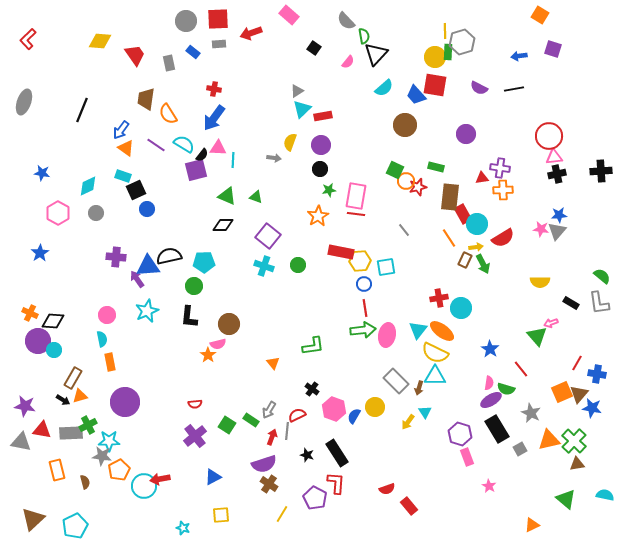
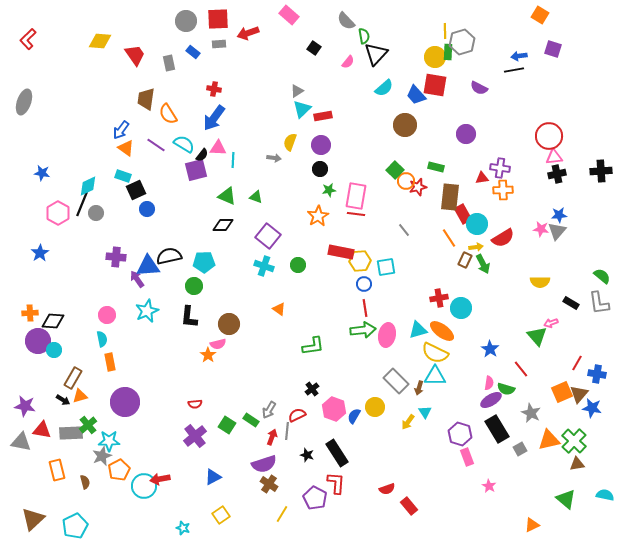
red arrow at (251, 33): moved 3 px left
black line at (514, 89): moved 19 px up
black line at (82, 110): moved 94 px down
green square at (395, 170): rotated 18 degrees clockwise
orange cross at (30, 313): rotated 28 degrees counterclockwise
cyan triangle at (418, 330): rotated 36 degrees clockwise
orange triangle at (273, 363): moved 6 px right, 54 px up; rotated 16 degrees counterclockwise
black cross at (312, 389): rotated 16 degrees clockwise
green cross at (88, 425): rotated 12 degrees counterclockwise
gray star at (102, 456): rotated 30 degrees counterclockwise
yellow square at (221, 515): rotated 30 degrees counterclockwise
